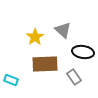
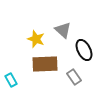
yellow star: moved 1 px right, 2 px down; rotated 18 degrees counterclockwise
black ellipse: moved 1 px right, 2 px up; rotated 55 degrees clockwise
cyan rectangle: rotated 40 degrees clockwise
